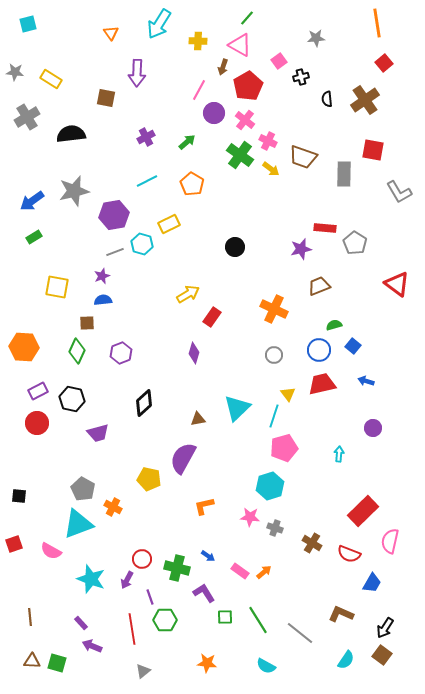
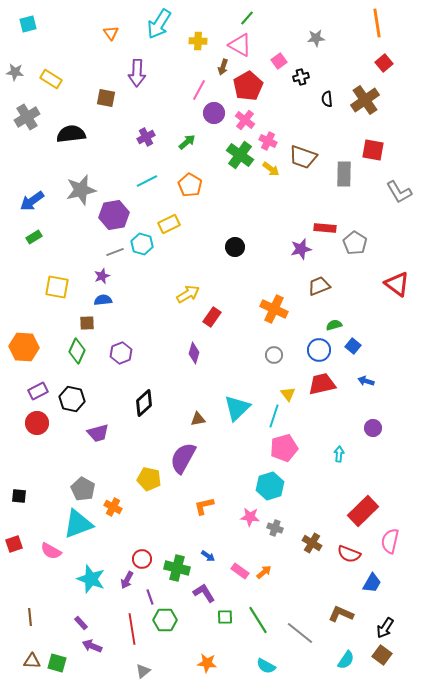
orange pentagon at (192, 184): moved 2 px left, 1 px down
gray star at (74, 191): moved 7 px right, 1 px up
